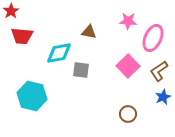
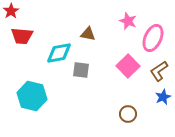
pink star: rotated 18 degrees clockwise
brown triangle: moved 1 px left, 2 px down
